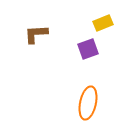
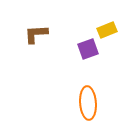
yellow rectangle: moved 4 px right, 7 px down
orange ellipse: rotated 16 degrees counterclockwise
